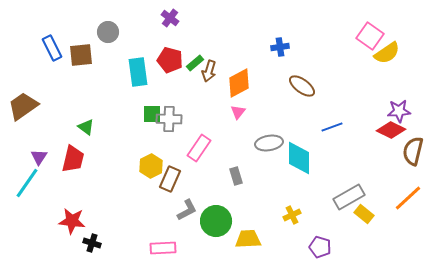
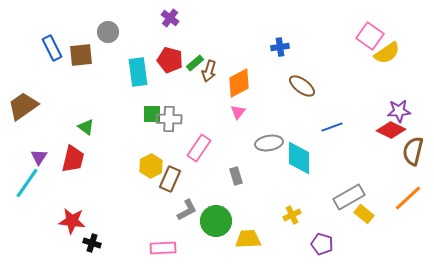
purple pentagon at (320, 247): moved 2 px right, 3 px up
